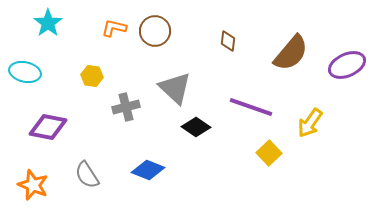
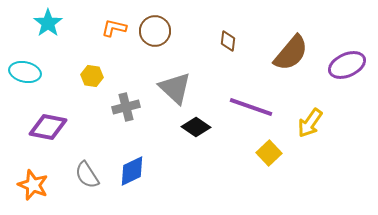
blue diamond: moved 16 px left, 1 px down; rotated 48 degrees counterclockwise
